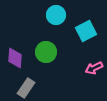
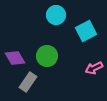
green circle: moved 1 px right, 4 px down
purple diamond: rotated 35 degrees counterclockwise
gray rectangle: moved 2 px right, 6 px up
